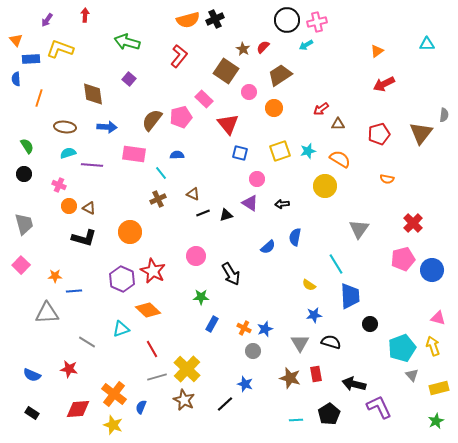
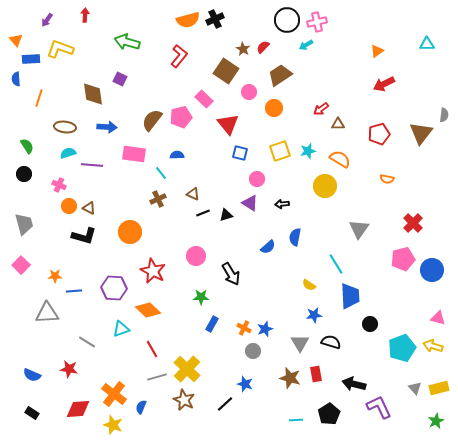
purple square at (129, 79): moved 9 px left; rotated 16 degrees counterclockwise
black L-shape at (84, 238): moved 2 px up
purple hexagon at (122, 279): moved 8 px left, 9 px down; rotated 20 degrees counterclockwise
yellow arrow at (433, 346): rotated 54 degrees counterclockwise
gray triangle at (412, 375): moved 3 px right, 13 px down
